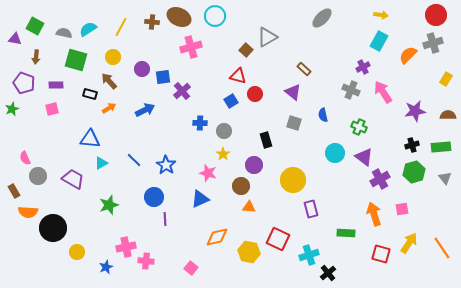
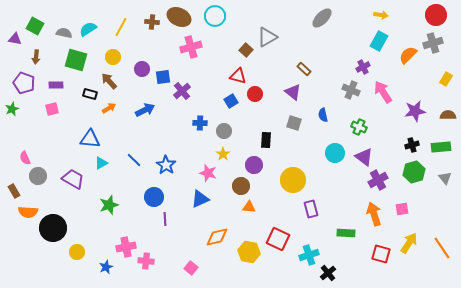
black rectangle at (266, 140): rotated 21 degrees clockwise
purple cross at (380, 179): moved 2 px left, 1 px down
